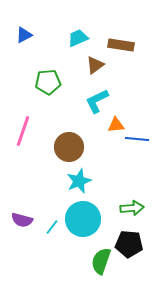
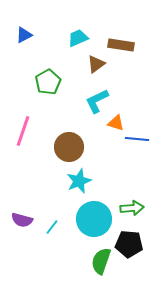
brown triangle: moved 1 px right, 1 px up
green pentagon: rotated 25 degrees counterclockwise
orange triangle: moved 2 px up; rotated 24 degrees clockwise
cyan circle: moved 11 px right
